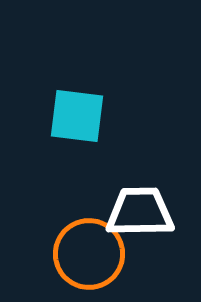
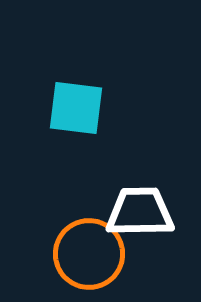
cyan square: moved 1 px left, 8 px up
